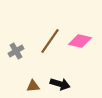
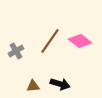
pink diamond: rotated 25 degrees clockwise
